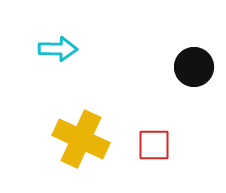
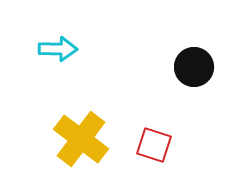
yellow cross: rotated 12 degrees clockwise
red square: rotated 18 degrees clockwise
